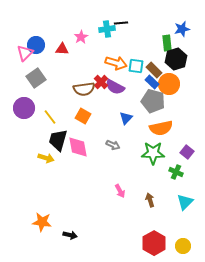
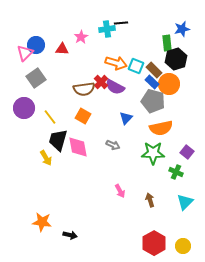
cyan square: rotated 14 degrees clockwise
yellow arrow: rotated 42 degrees clockwise
